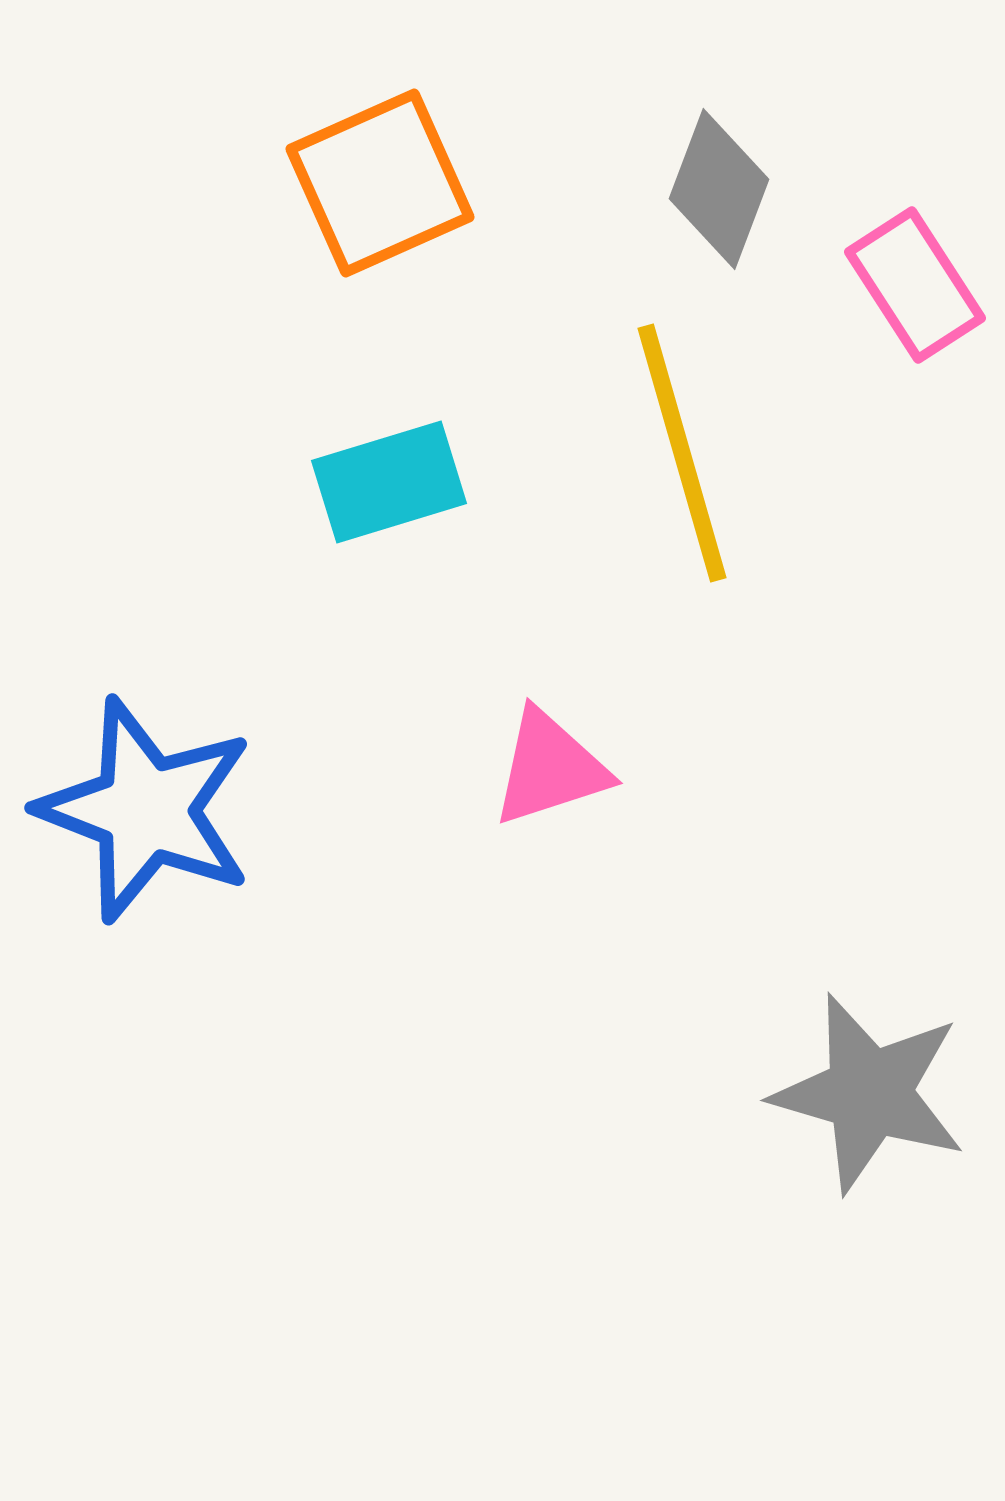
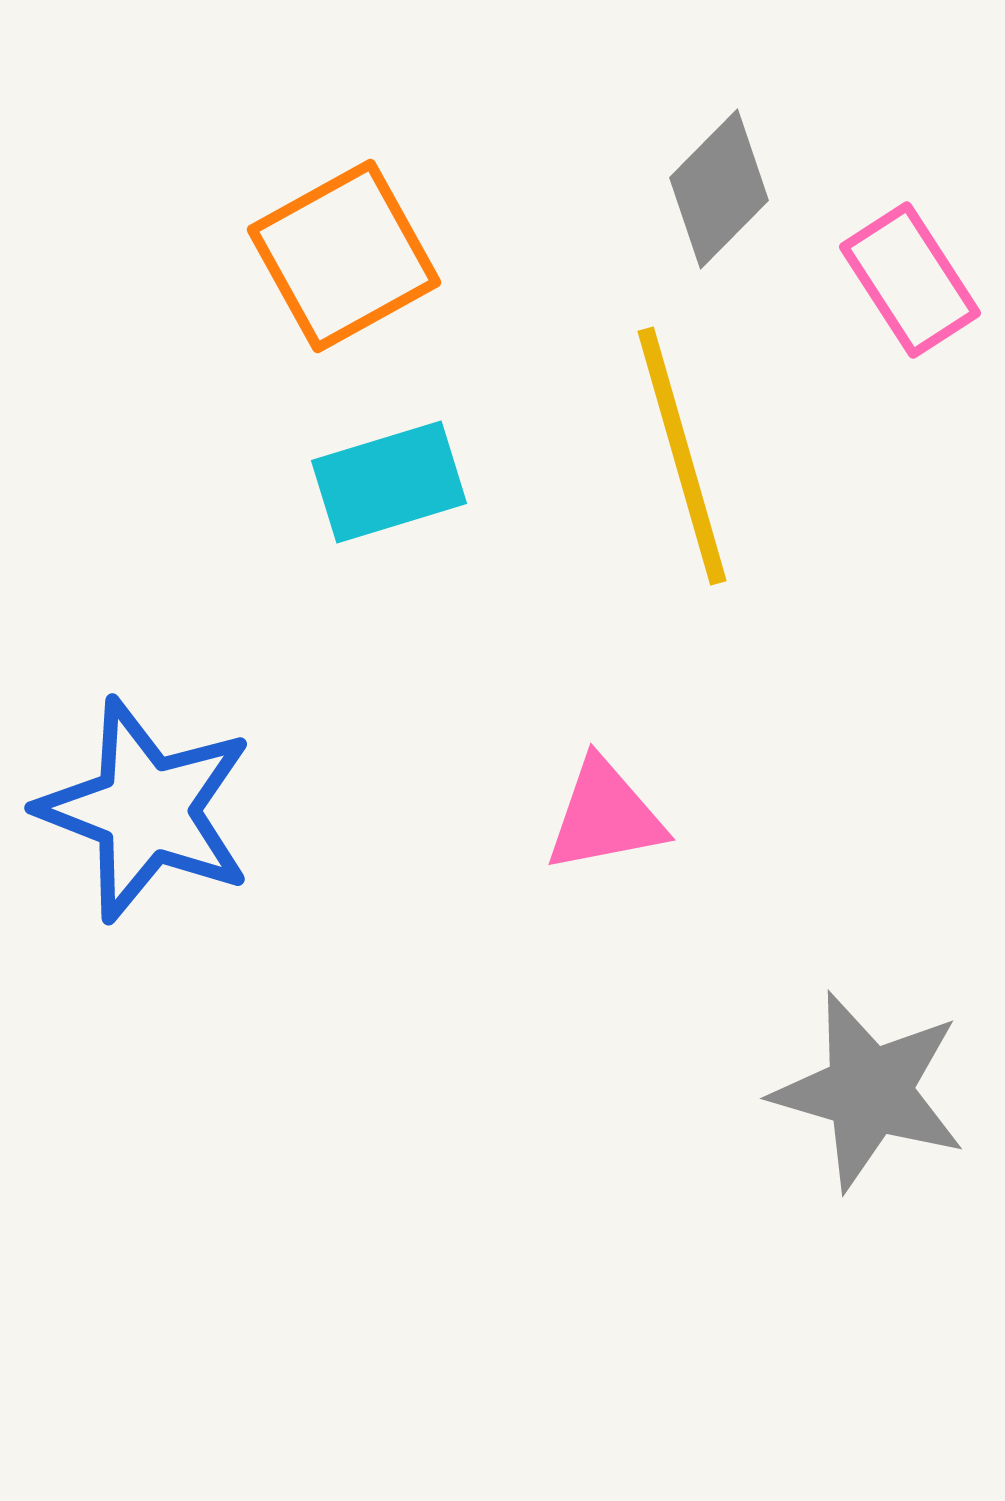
orange square: moved 36 px left, 73 px down; rotated 5 degrees counterclockwise
gray diamond: rotated 24 degrees clockwise
pink rectangle: moved 5 px left, 5 px up
yellow line: moved 3 px down
pink triangle: moved 55 px right, 48 px down; rotated 7 degrees clockwise
gray star: moved 2 px up
